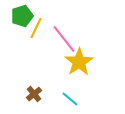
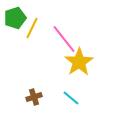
green pentagon: moved 7 px left, 2 px down
yellow line: moved 4 px left
brown cross: moved 3 px down; rotated 21 degrees clockwise
cyan line: moved 1 px right, 1 px up
